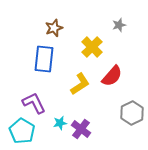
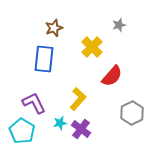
yellow L-shape: moved 2 px left, 15 px down; rotated 15 degrees counterclockwise
